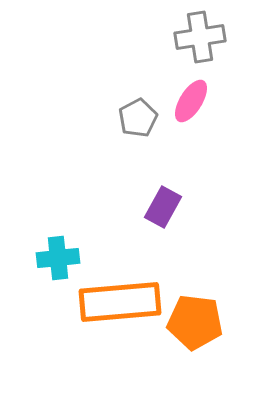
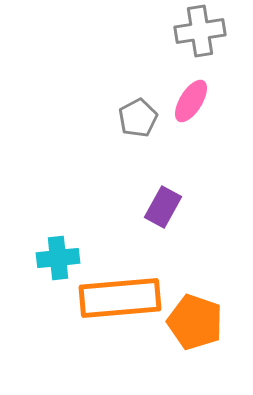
gray cross: moved 6 px up
orange rectangle: moved 4 px up
orange pentagon: rotated 12 degrees clockwise
